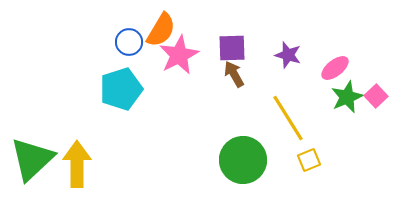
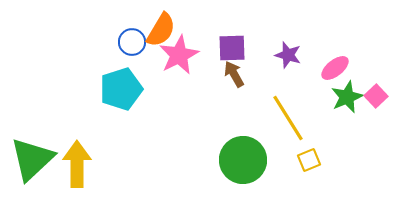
blue circle: moved 3 px right
